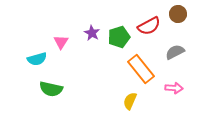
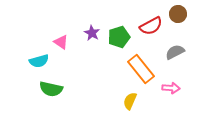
red semicircle: moved 2 px right
pink triangle: rotated 28 degrees counterclockwise
cyan semicircle: moved 2 px right, 2 px down
pink arrow: moved 3 px left
